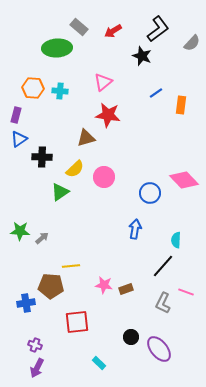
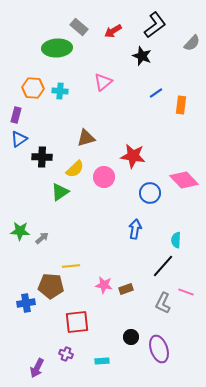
black L-shape: moved 3 px left, 4 px up
red star: moved 25 px right, 41 px down
purple cross: moved 31 px right, 9 px down
purple ellipse: rotated 20 degrees clockwise
cyan rectangle: moved 3 px right, 2 px up; rotated 48 degrees counterclockwise
